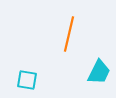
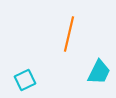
cyan square: moved 2 px left; rotated 35 degrees counterclockwise
